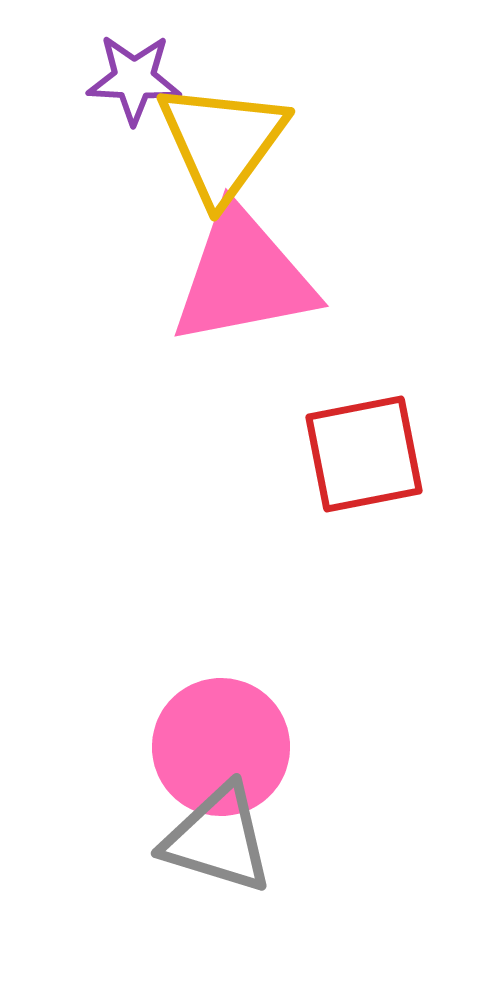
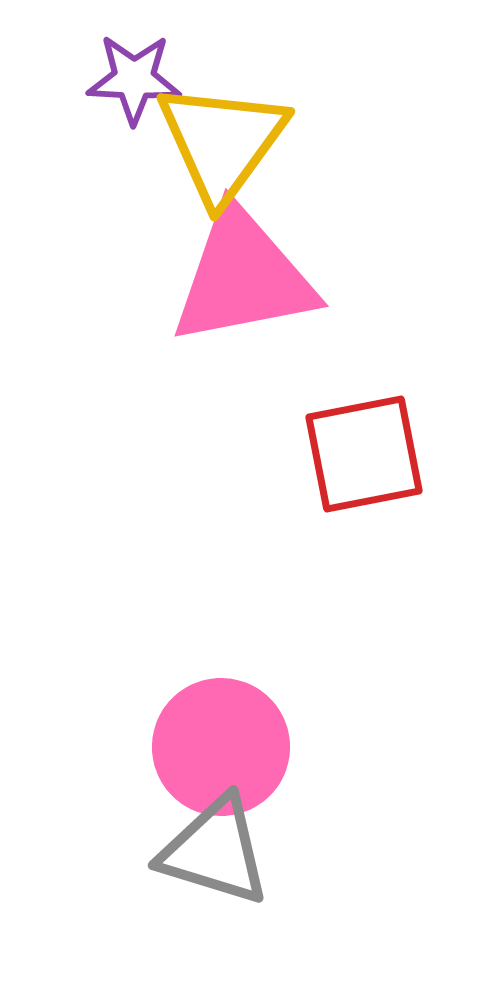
gray triangle: moved 3 px left, 12 px down
